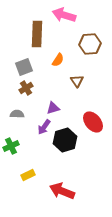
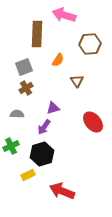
black hexagon: moved 23 px left, 14 px down
